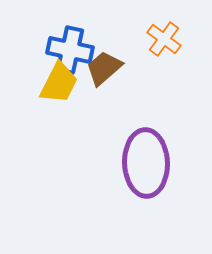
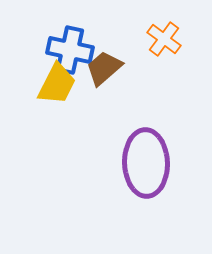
yellow trapezoid: moved 2 px left, 1 px down
